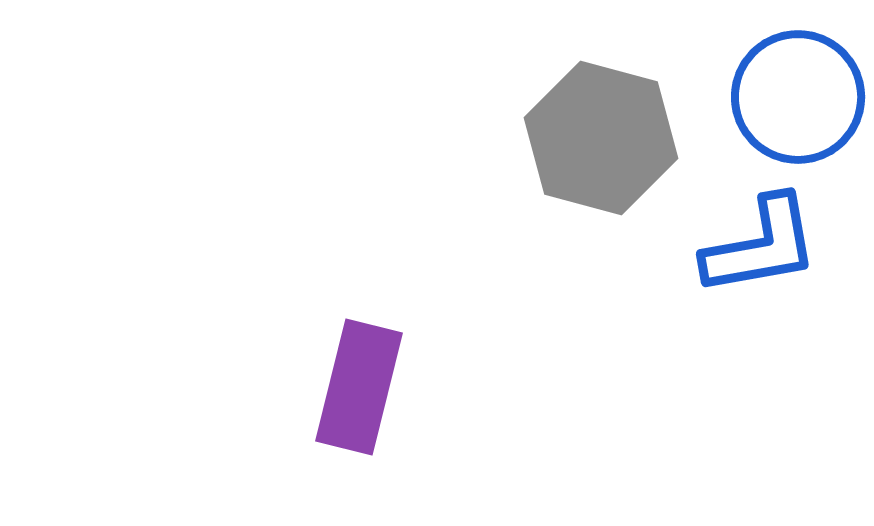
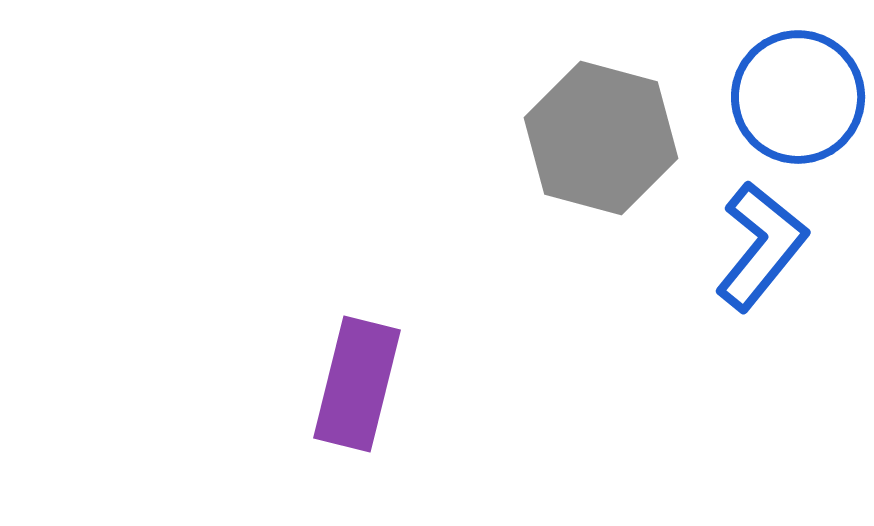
blue L-shape: rotated 41 degrees counterclockwise
purple rectangle: moved 2 px left, 3 px up
